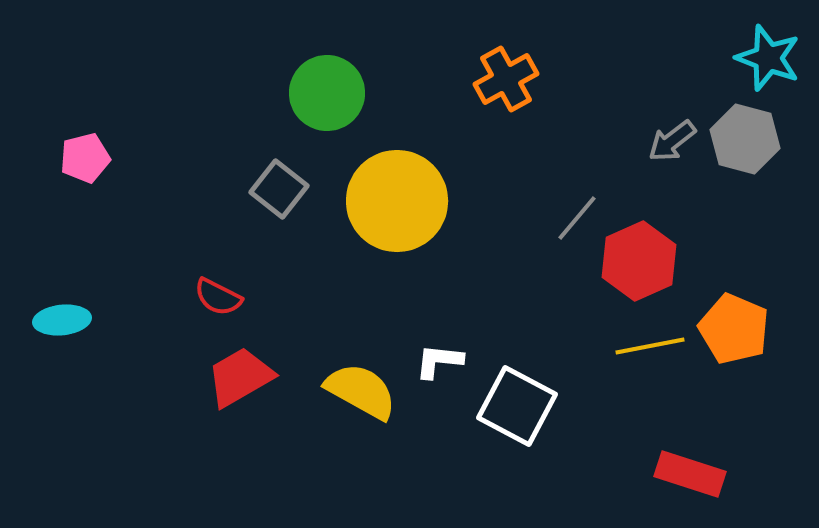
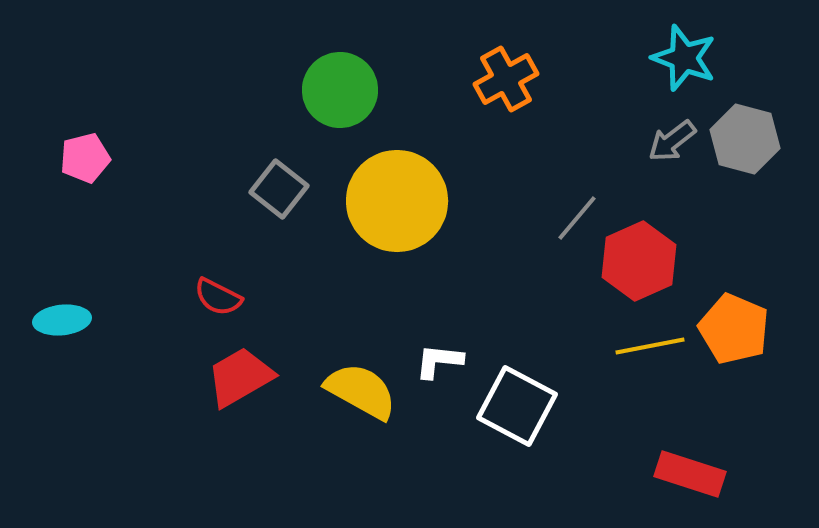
cyan star: moved 84 px left
green circle: moved 13 px right, 3 px up
